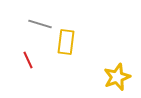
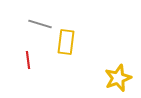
red line: rotated 18 degrees clockwise
yellow star: moved 1 px right, 1 px down
